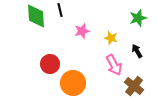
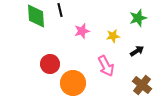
yellow star: moved 2 px right, 2 px up; rotated 24 degrees counterclockwise
black arrow: rotated 88 degrees clockwise
pink arrow: moved 8 px left, 1 px down
brown cross: moved 8 px right, 1 px up
